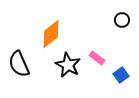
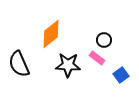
black circle: moved 18 px left, 20 px down
black star: rotated 25 degrees counterclockwise
